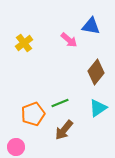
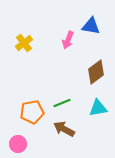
pink arrow: moved 1 px left; rotated 72 degrees clockwise
brown diamond: rotated 15 degrees clockwise
green line: moved 2 px right
cyan triangle: rotated 24 degrees clockwise
orange pentagon: moved 1 px left, 2 px up; rotated 10 degrees clockwise
brown arrow: moved 1 px up; rotated 80 degrees clockwise
pink circle: moved 2 px right, 3 px up
